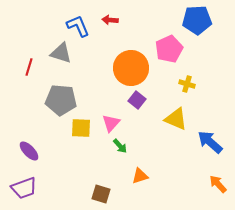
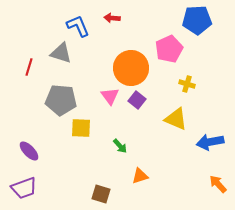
red arrow: moved 2 px right, 2 px up
pink triangle: moved 1 px left, 27 px up; rotated 18 degrees counterclockwise
blue arrow: rotated 52 degrees counterclockwise
